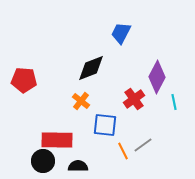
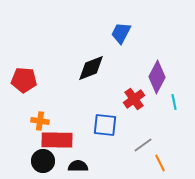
orange cross: moved 41 px left, 20 px down; rotated 30 degrees counterclockwise
orange line: moved 37 px right, 12 px down
